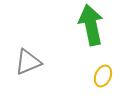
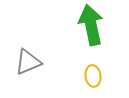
yellow ellipse: moved 10 px left; rotated 30 degrees counterclockwise
